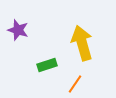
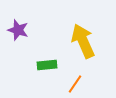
yellow arrow: moved 1 px right, 2 px up; rotated 8 degrees counterclockwise
green rectangle: rotated 12 degrees clockwise
